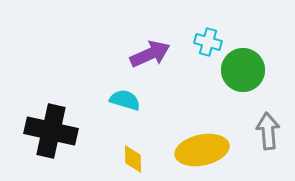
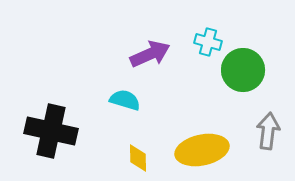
gray arrow: rotated 12 degrees clockwise
yellow diamond: moved 5 px right, 1 px up
